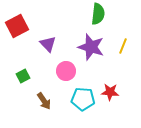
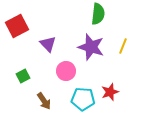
red star: rotated 24 degrees counterclockwise
